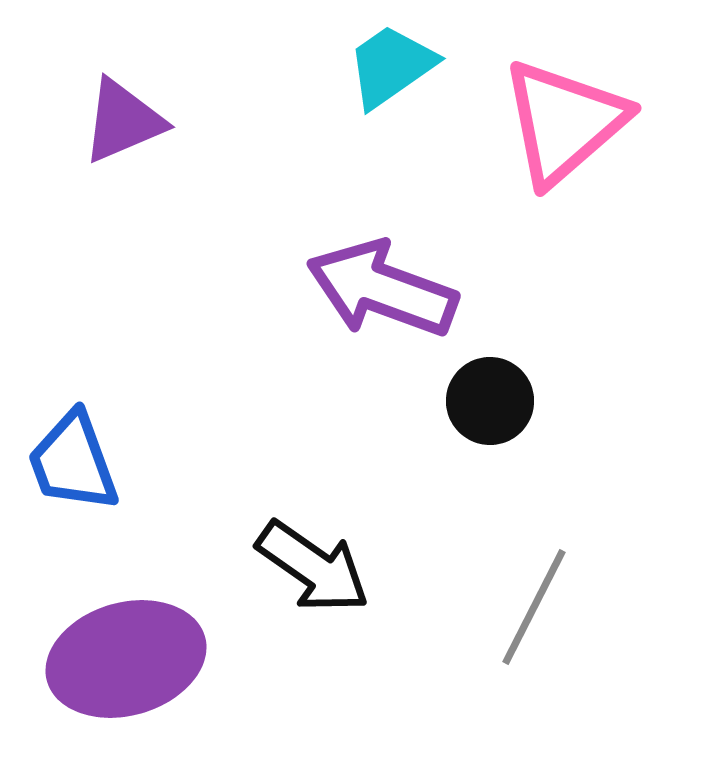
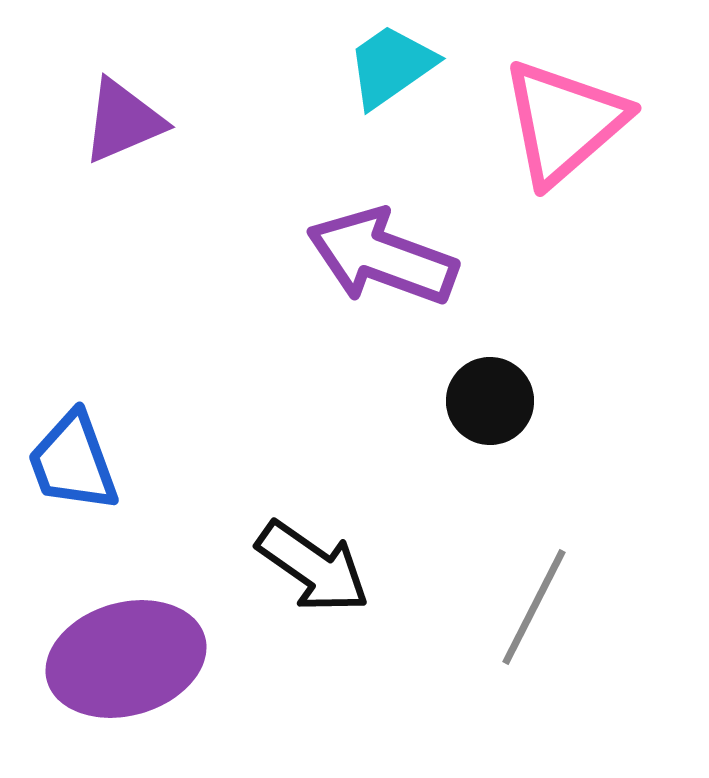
purple arrow: moved 32 px up
